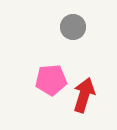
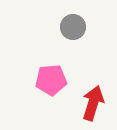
red arrow: moved 9 px right, 8 px down
